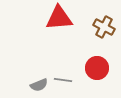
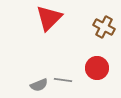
red triangle: moved 10 px left; rotated 40 degrees counterclockwise
